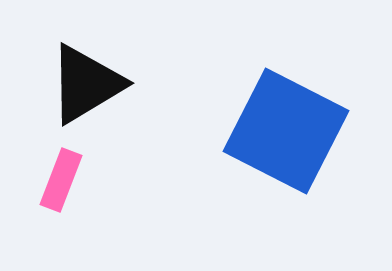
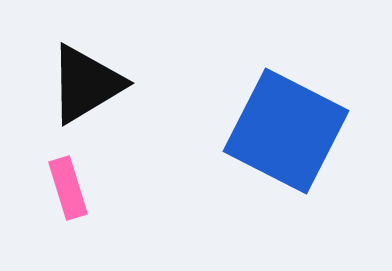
pink rectangle: moved 7 px right, 8 px down; rotated 38 degrees counterclockwise
